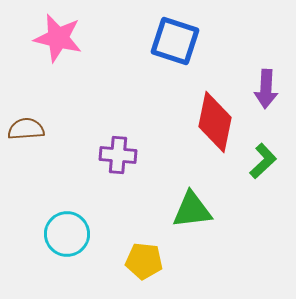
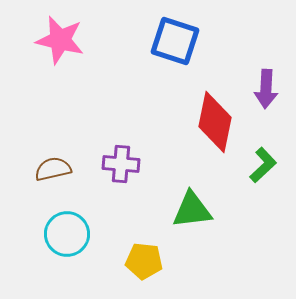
pink star: moved 2 px right, 2 px down
brown semicircle: moved 27 px right, 40 px down; rotated 9 degrees counterclockwise
purple cross: moved 3 px right, 9 px down
green L-shape: moved 4 px down
